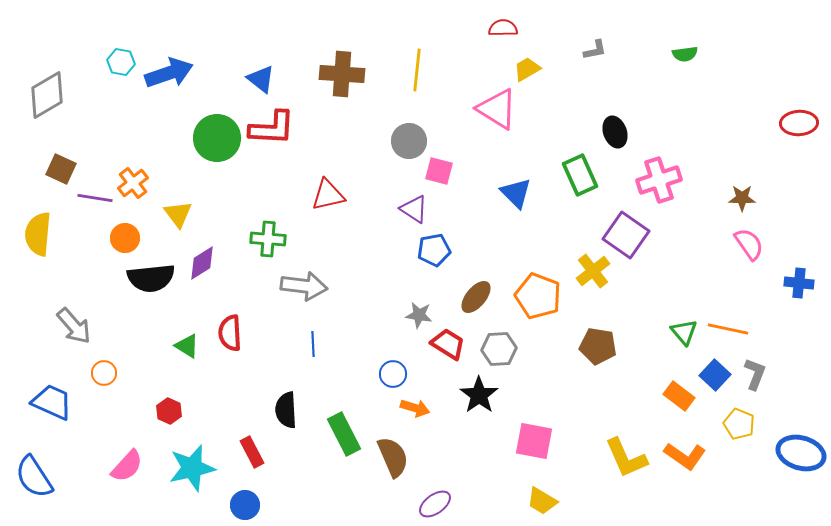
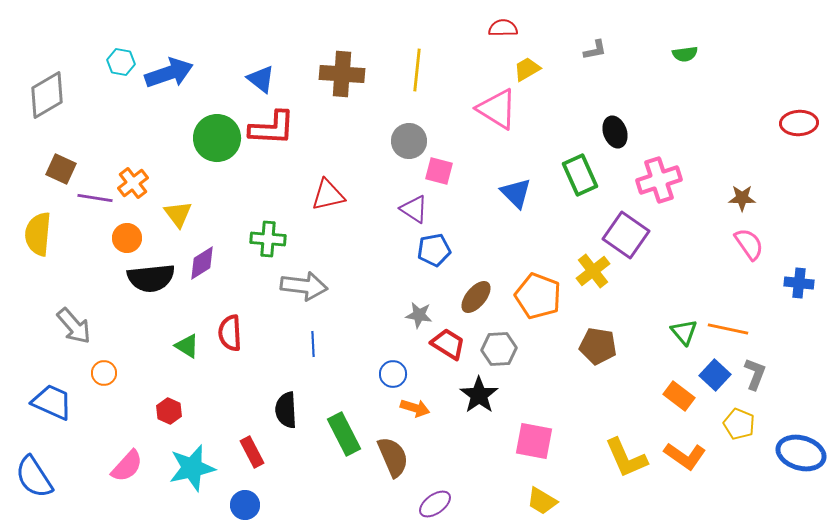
orange circle at (125, 238): moved 2 px right
